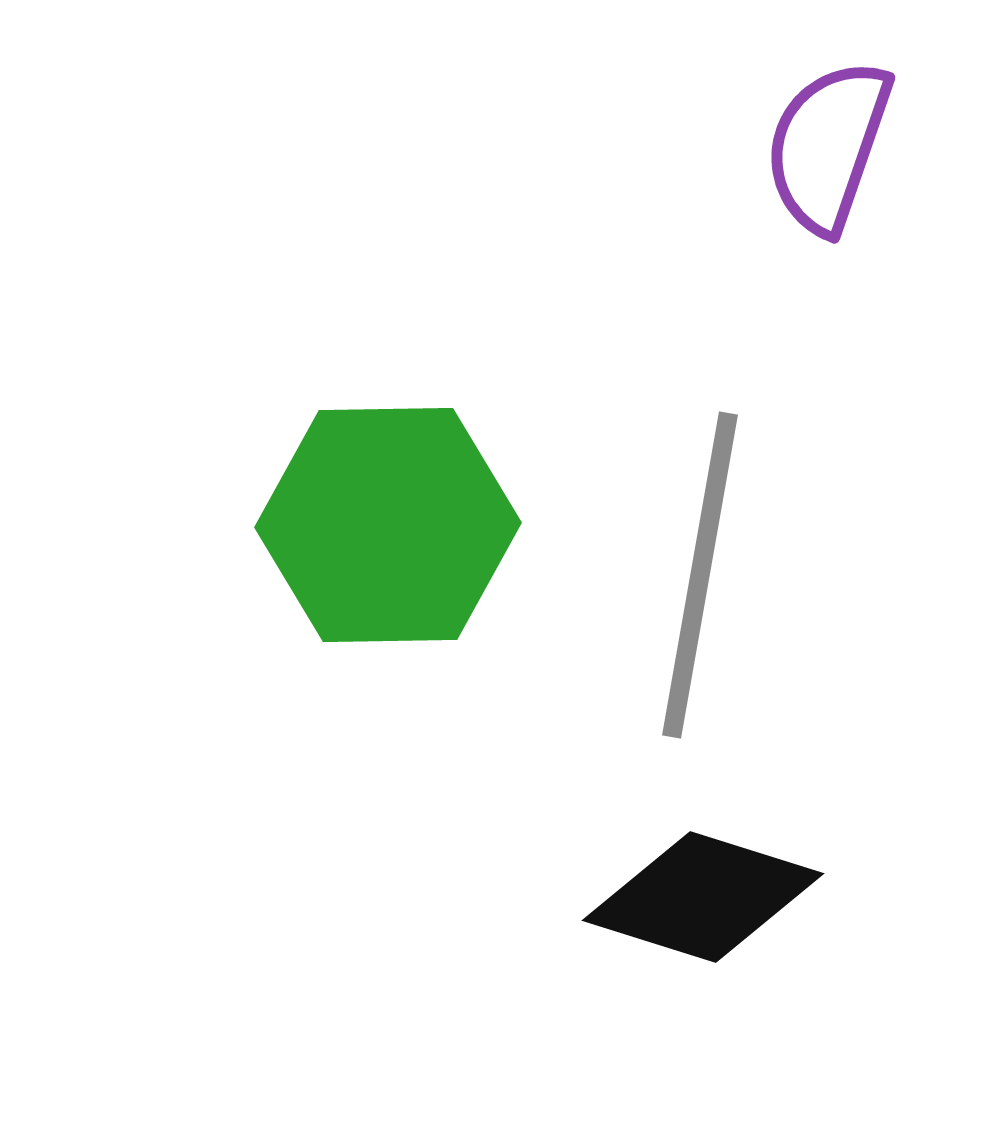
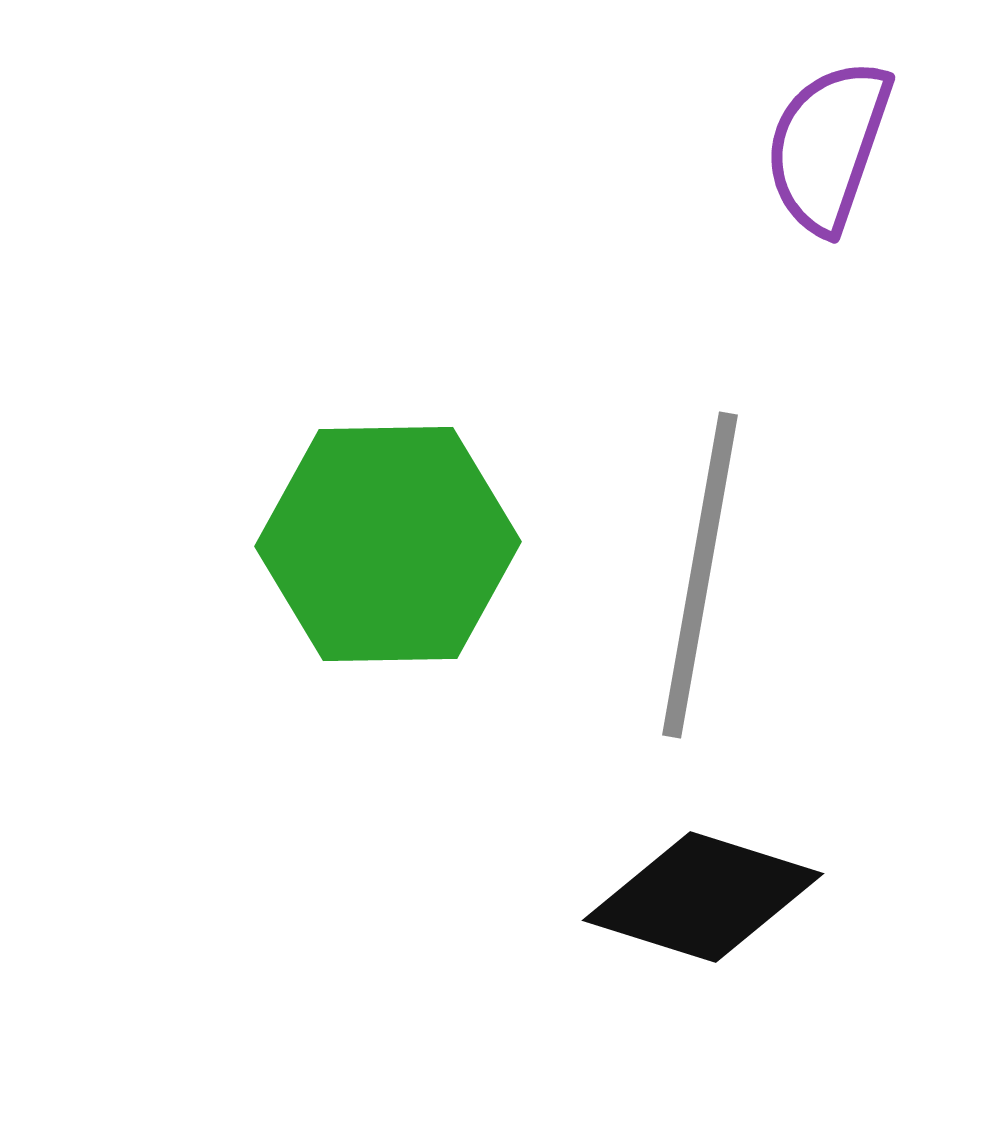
green hexagon: moved 19 px down
